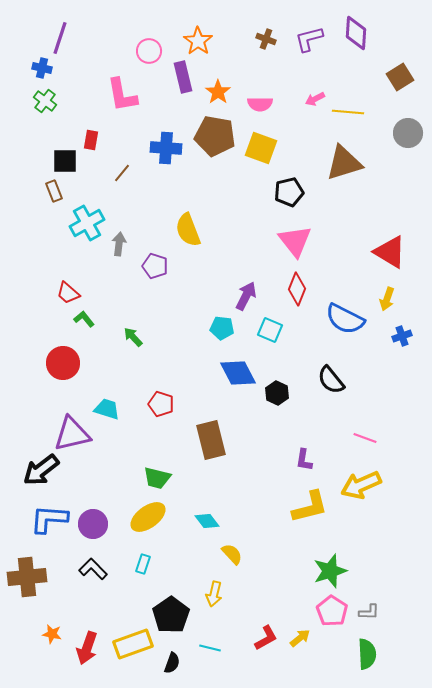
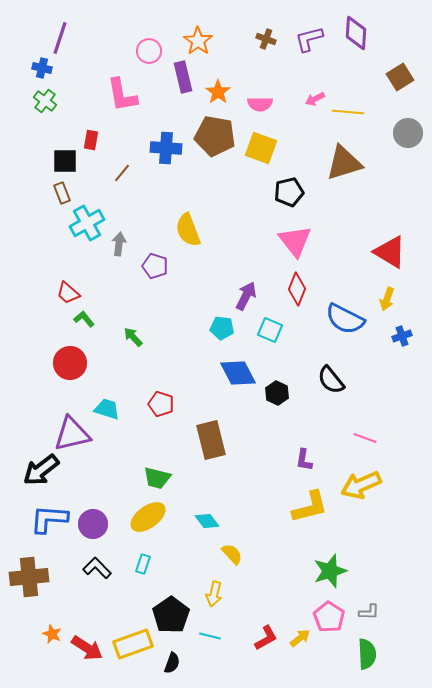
brown rectangle at (54, 191): moved 8 px right, 2 px down
red circle at (63, 363): moved 7 px right
black L-shape at (93, 569): moved 4 px right, 1 px up
brown cross at (27, 577): moved 2 px right
pink pentagon at (332, 611): moved 3 px left, 6 px down
orange star at (52, 634): rotated 12 degrees clockwise
red arrow at (87, 648): rotated 76 degrees counterclockwise
cyan line at (210, 648): moved 12 px up
